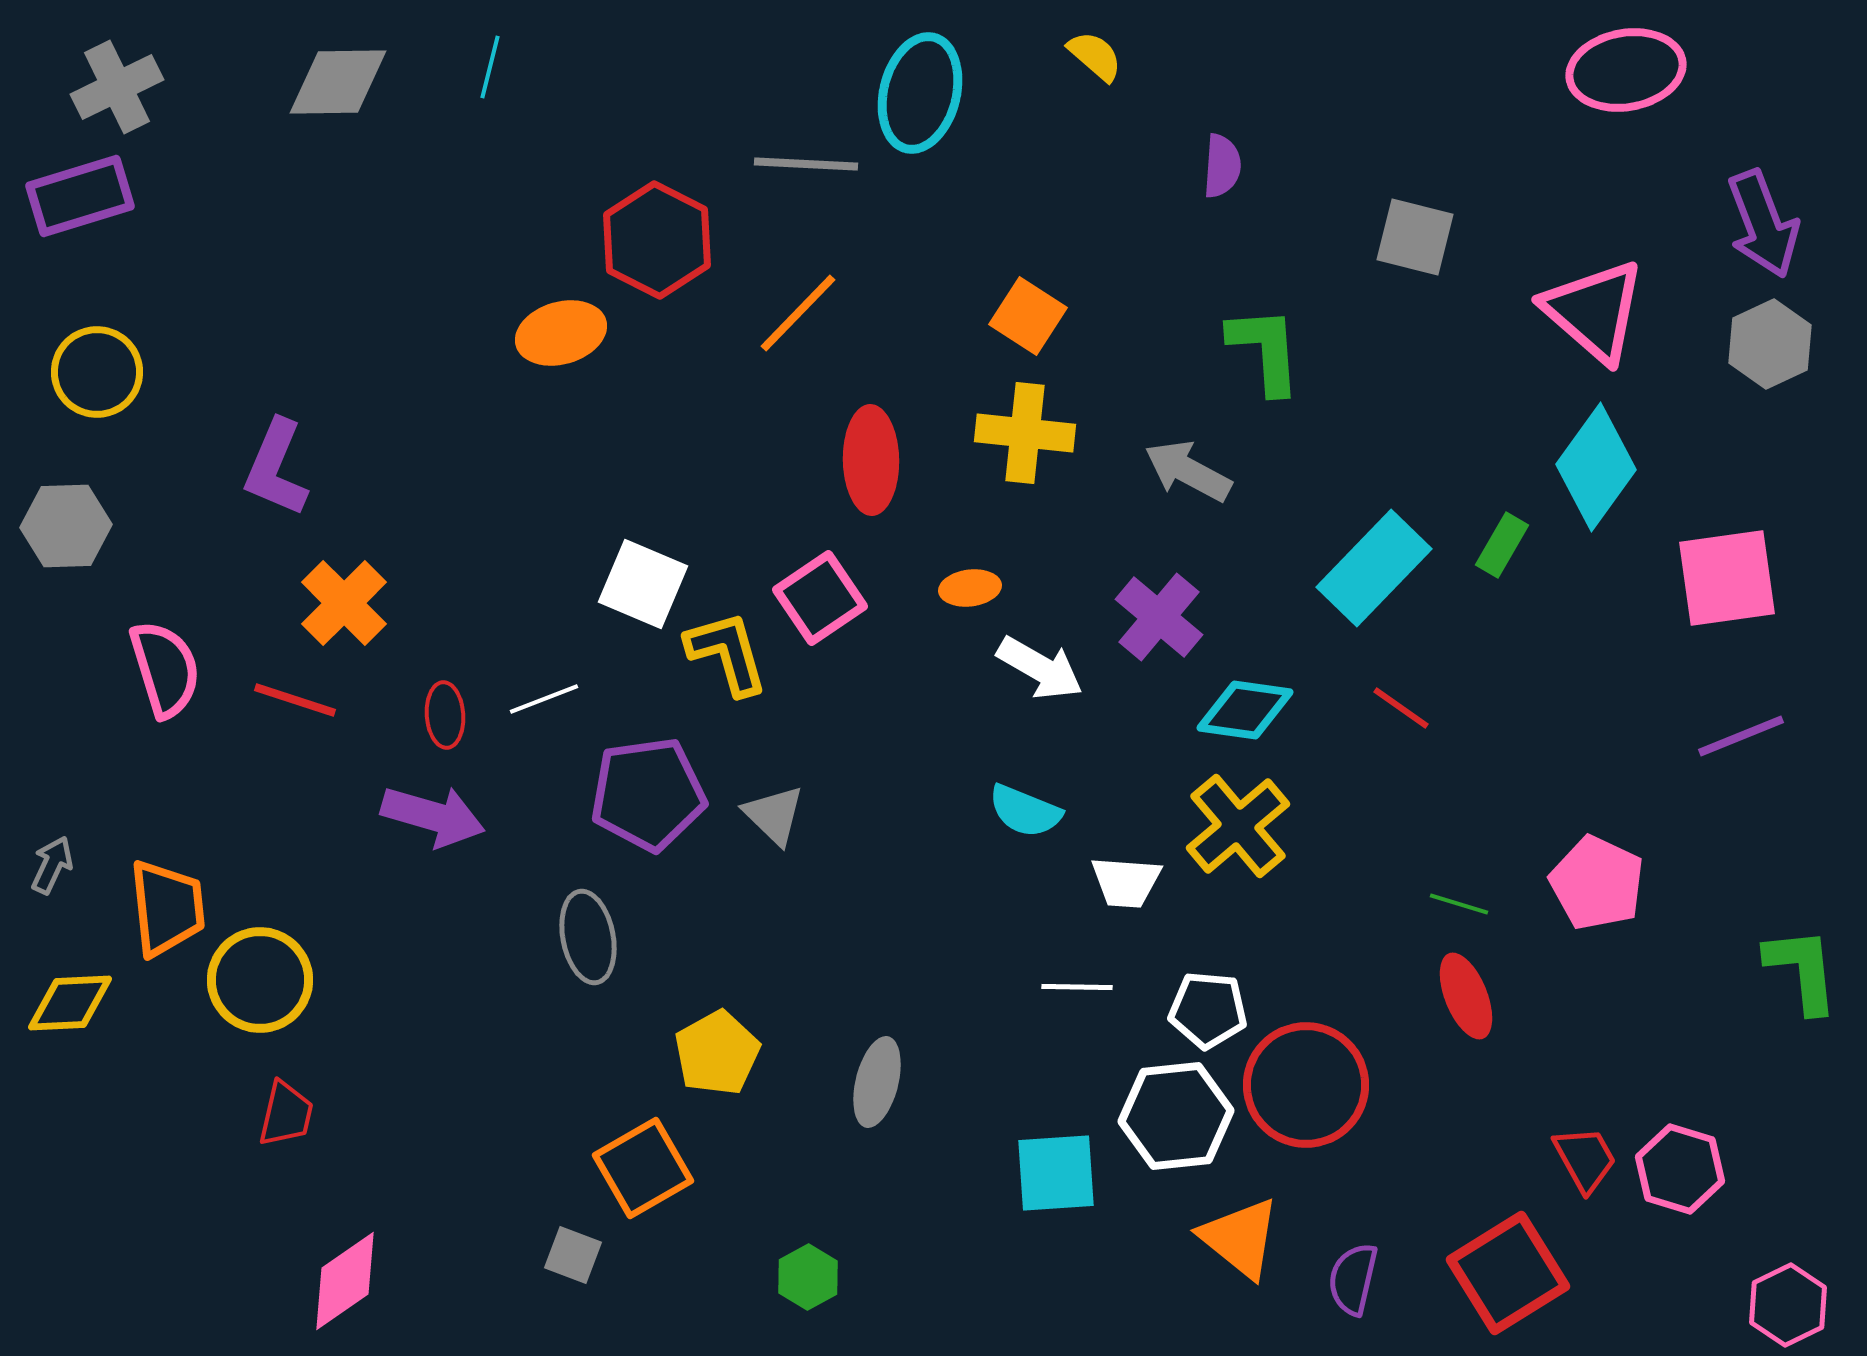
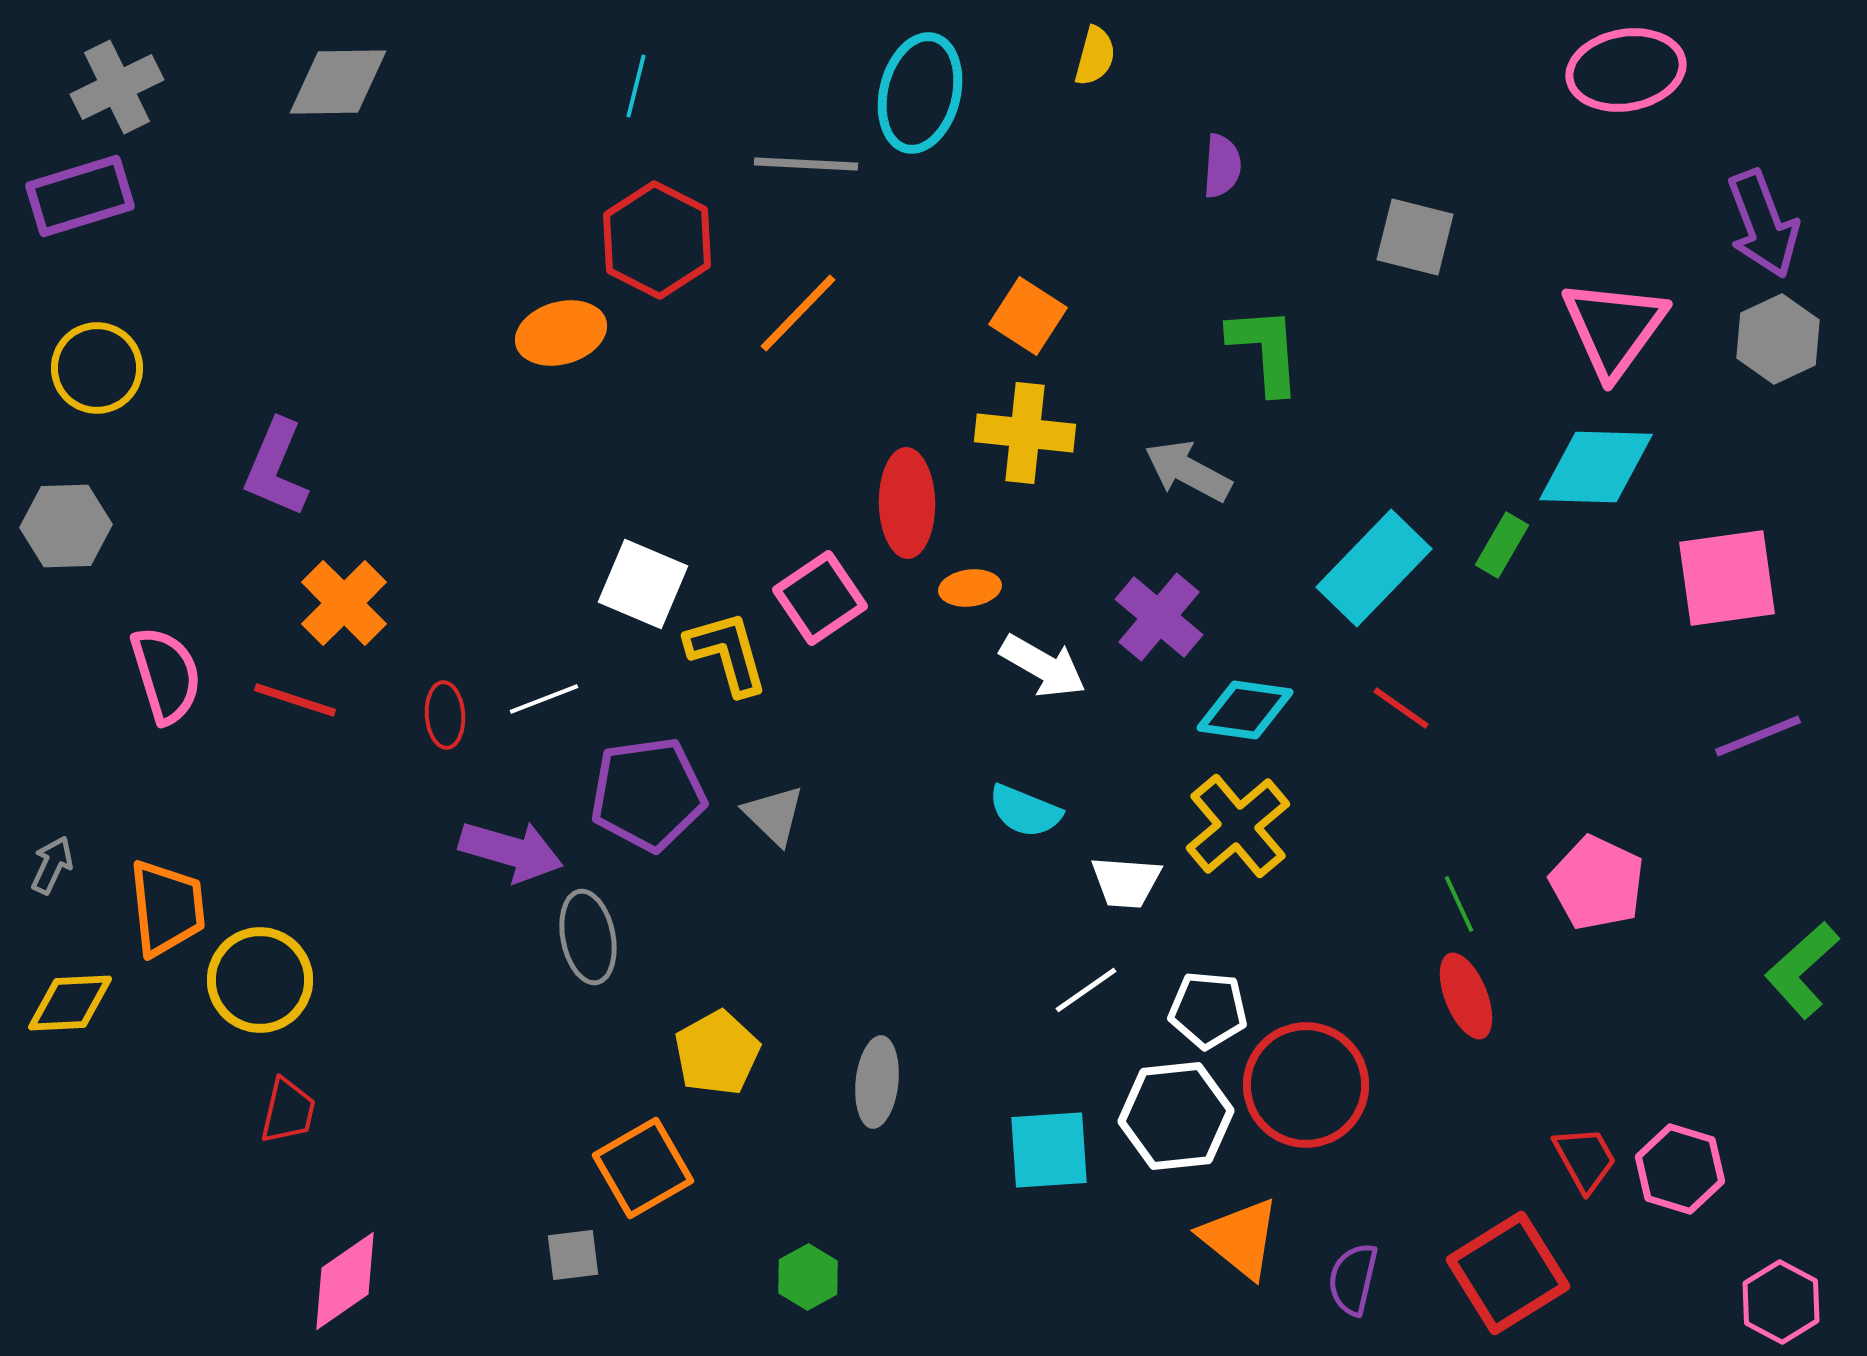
yellow semicircle at (1095, 56): rotated 64 degrees clockwise
cyan line at (490, 67): moved 146 px right, 19 px down
pink triangle at (1594, 311): moved 20 px right, 17 px down; rotated 25 degrees clockwise
gray hexagon at (1770, 344): moved 8 px right, 5 px up
yellow circle at (97, 372): moved 4 px up
red ellipse at (871, 460): moved 36 px right, 43 px down
cyan diamond at (1596, 467): rotated 56 degrees clockwise
white arrow at (1040, 668): moved 3 px right, 2 px up
pink semicircle at (165, 669): moved 1 px right, 6 px down
purple line at (1741, 736): moved 17 px right
purple arrow at (433, 816): moved 78 px right, 35 px down
green line at (1459, 904): rotated 48 degrees clockwise
green L-shape at (1802, 970): rotated 126 degrees counterclockwise
white line at (1077, 987): moved 9 px right, 3 px down; rotated 36 degrees counterclockwise
gray ellipse at (877, 1082): rotated 8 degrees counterclockwise
red trapezoid at (286, 1114): moved 2 px right, 3 px up
cyan square at (1056, 1173): moved 7 px left, 23 px up
gray square at (573, 1255): rotated 28 degrees counterclockwise
pink hexagon at (1788, 1305): moved 7 px left, 3 px up; rotated 6 degrees counterclockwise
